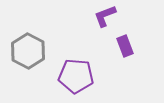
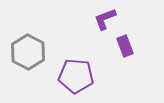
purple L-shape: moved 3 px down
gray hexagon: moved 1 px down
